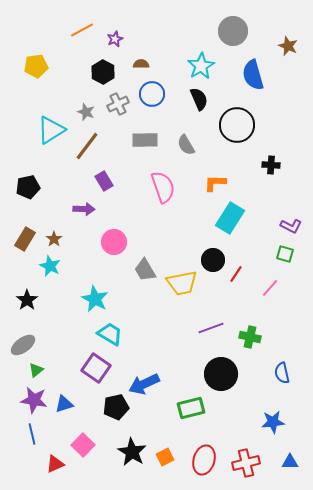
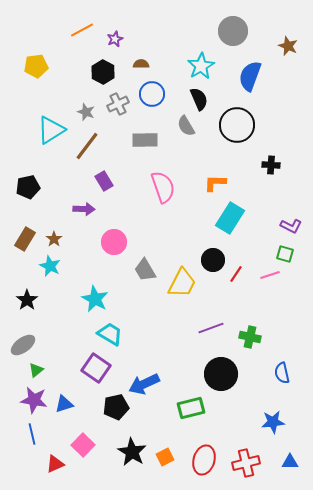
blue semicircle at (253, 75): moved 3 px left, 1 px down; rotated 36 degrees clockwise
gray semicircle at (186, 145): moved 19 px up
yellow trapezoid at (182, 283): rotated 52 degrees counterclockwise
pink line at (270, 288): moved 13 px up; rotated 30 degrees clockwise
